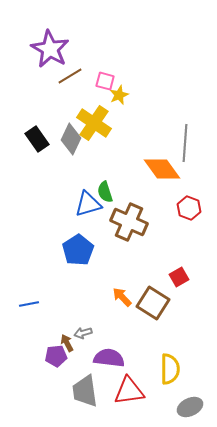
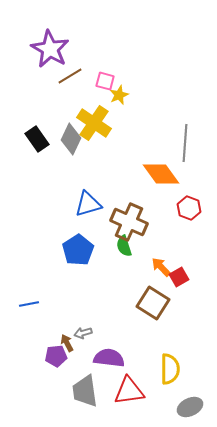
orange diamond: moved 1 px left, 5 px down
green semicircle: moved 19 px right, 54 px down
orange arrow: moved 39 px right, 30 px up
